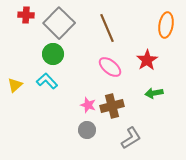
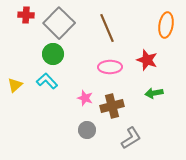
red star: rotated 20 degrees counterclockwise
pink ellipse: rotated 40 degrees counterclockwise
pink star: moved 3 px left, 7 px up
